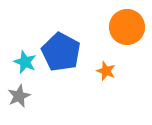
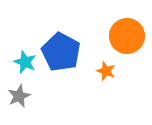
orange circle: moved 9 px down
